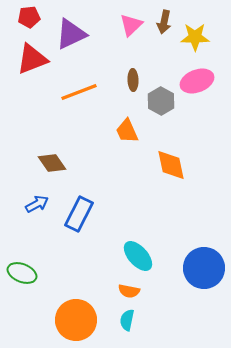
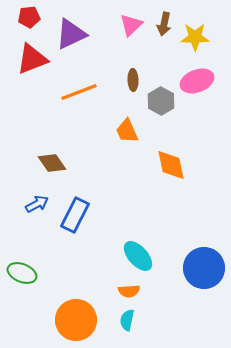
brown arrow: moved 2 px down
blue rectangle: moved 4 px left, 1 px down
orange semicircle: rotated 15 degrees counterclockwise
